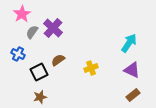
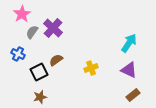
brown semicircle: moved 2 px left
purple triangle: moved 3 px left
